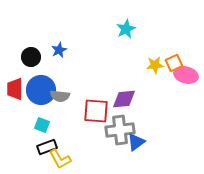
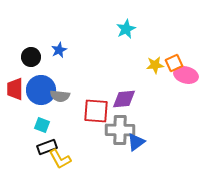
gray cross: rotated 8 degrees clockwise
